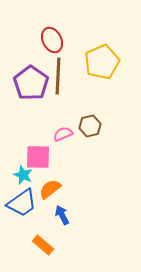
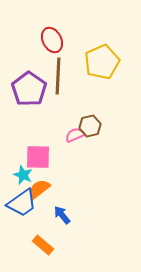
purple pentagon: moved 2 px left, 6 px down
pink semicircle: moved 12 px right, 1 px down
orange semicircle: moved 11 px left
blue arrow: rotated 12 degrees counterclockwise
